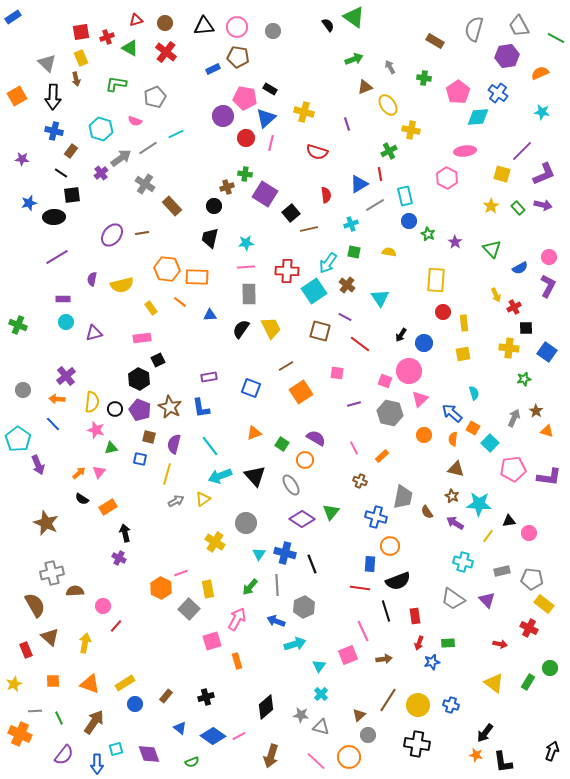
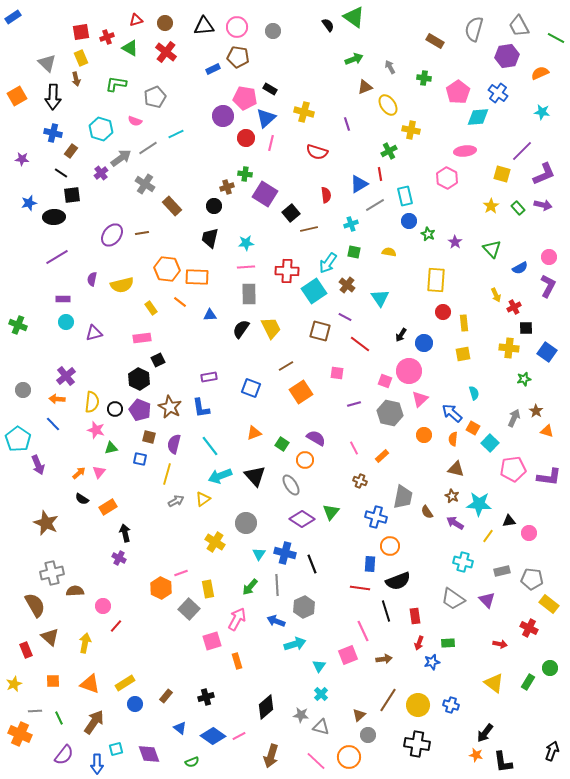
blue cross at (54, 131): moved 1 px left, 2 px down
yellow rectangle at (544, 604): moved 5 px right
